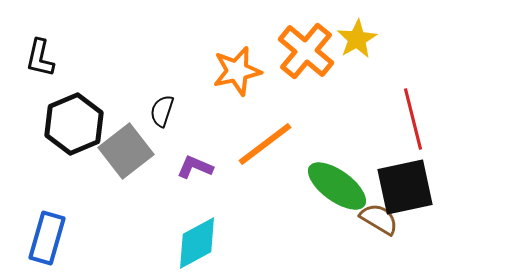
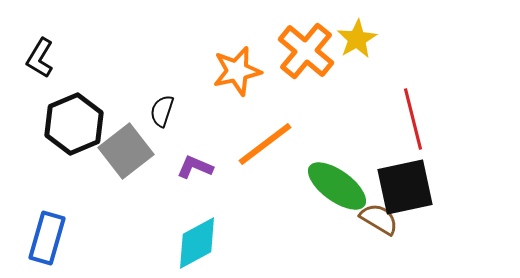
black L-shape: rotated 18 degrees clockwise
